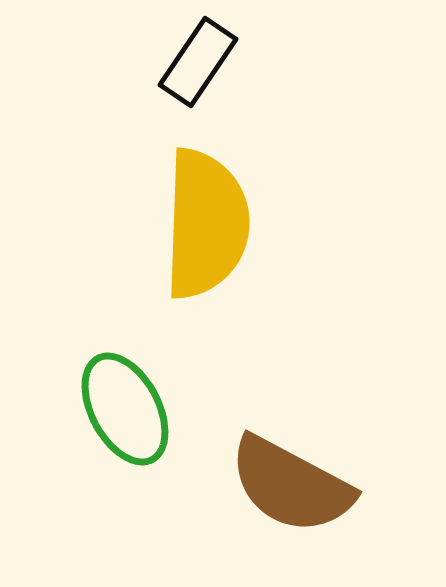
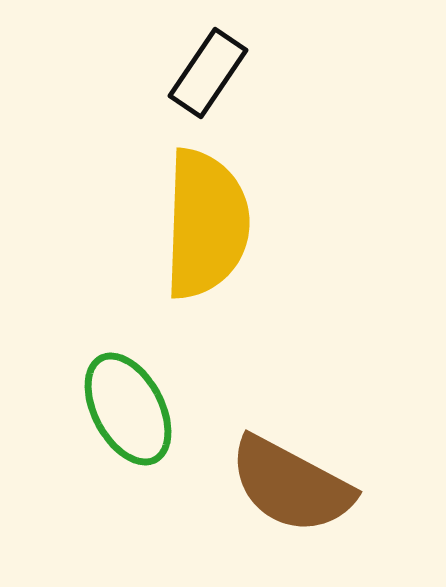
black rectangle: moved 10 px right, 11 px down
green ellipse: moved 3 px right
